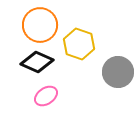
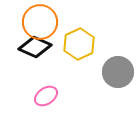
orange circle: moved 3 px up
yellow hexagon: rotated 16 degrees clockwise
black diamond: moved 2 px left, 15 px up
